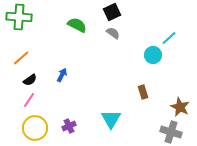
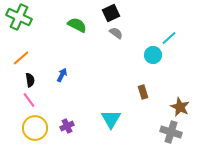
black square: moved 1 px left, 1 px down
green cross: rotated 20 degrees clockwise
gray semicircle: moved 3 px right
black semicircle: rotated 64 degrees counterclockwise
pink line: rotated 70 degrees counterclockwise
purple cross: moved 2 px left
